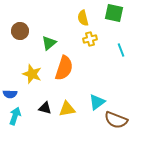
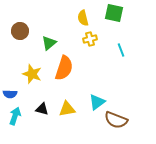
black triangle: moved 3 px left, 1 px down
